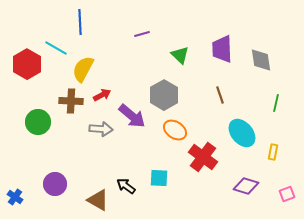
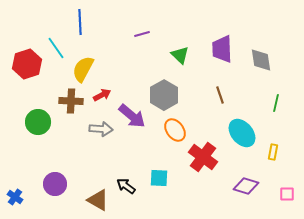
cyan line: rotated 25 degrees clockwise
red hexagon: rotated 12 degrees clockwise
orange ellipse: rotated 20 degrees clockwise
pink square: rotated 21 degrees clockwise
